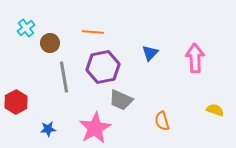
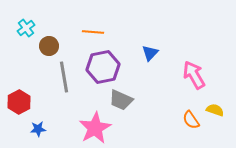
brown circle: moved 1 px left, 3 px down
pink arrow: moved 1 px left, 17 px down; rotated 28 degrees counterclockwise
red hexagon: moved 3 px right
orange semicircle: moved 29 px right, 1 px up; rotated 18 degrees counterclockwise
blue star: moved 10 px left
